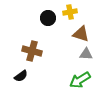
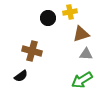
brown triangle: rotated 36 degrees counterclockwise
green arrow: moved 2 px right
